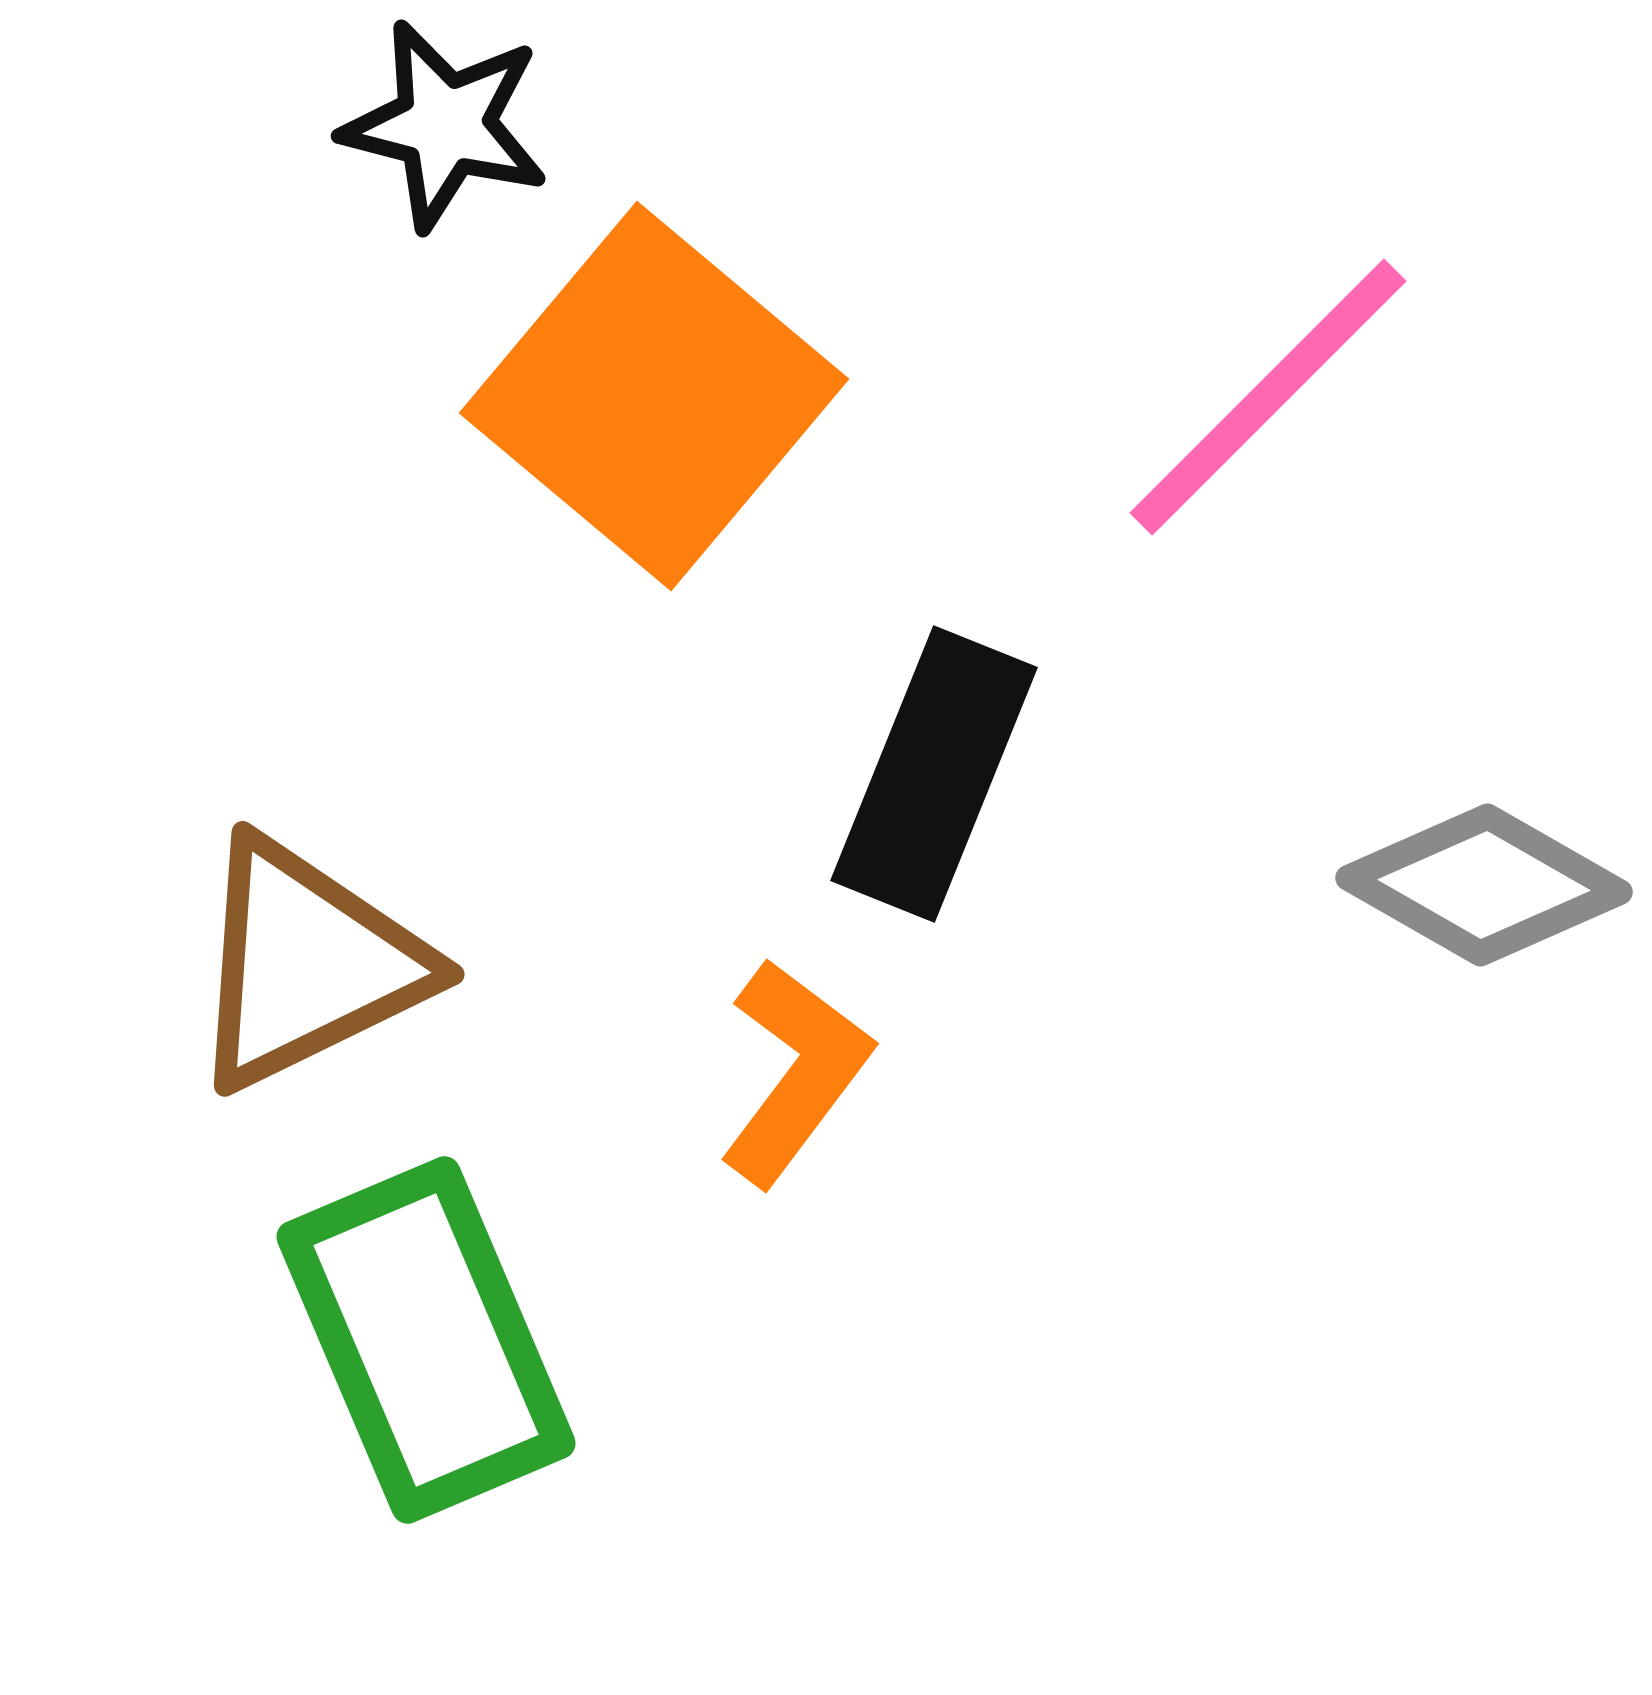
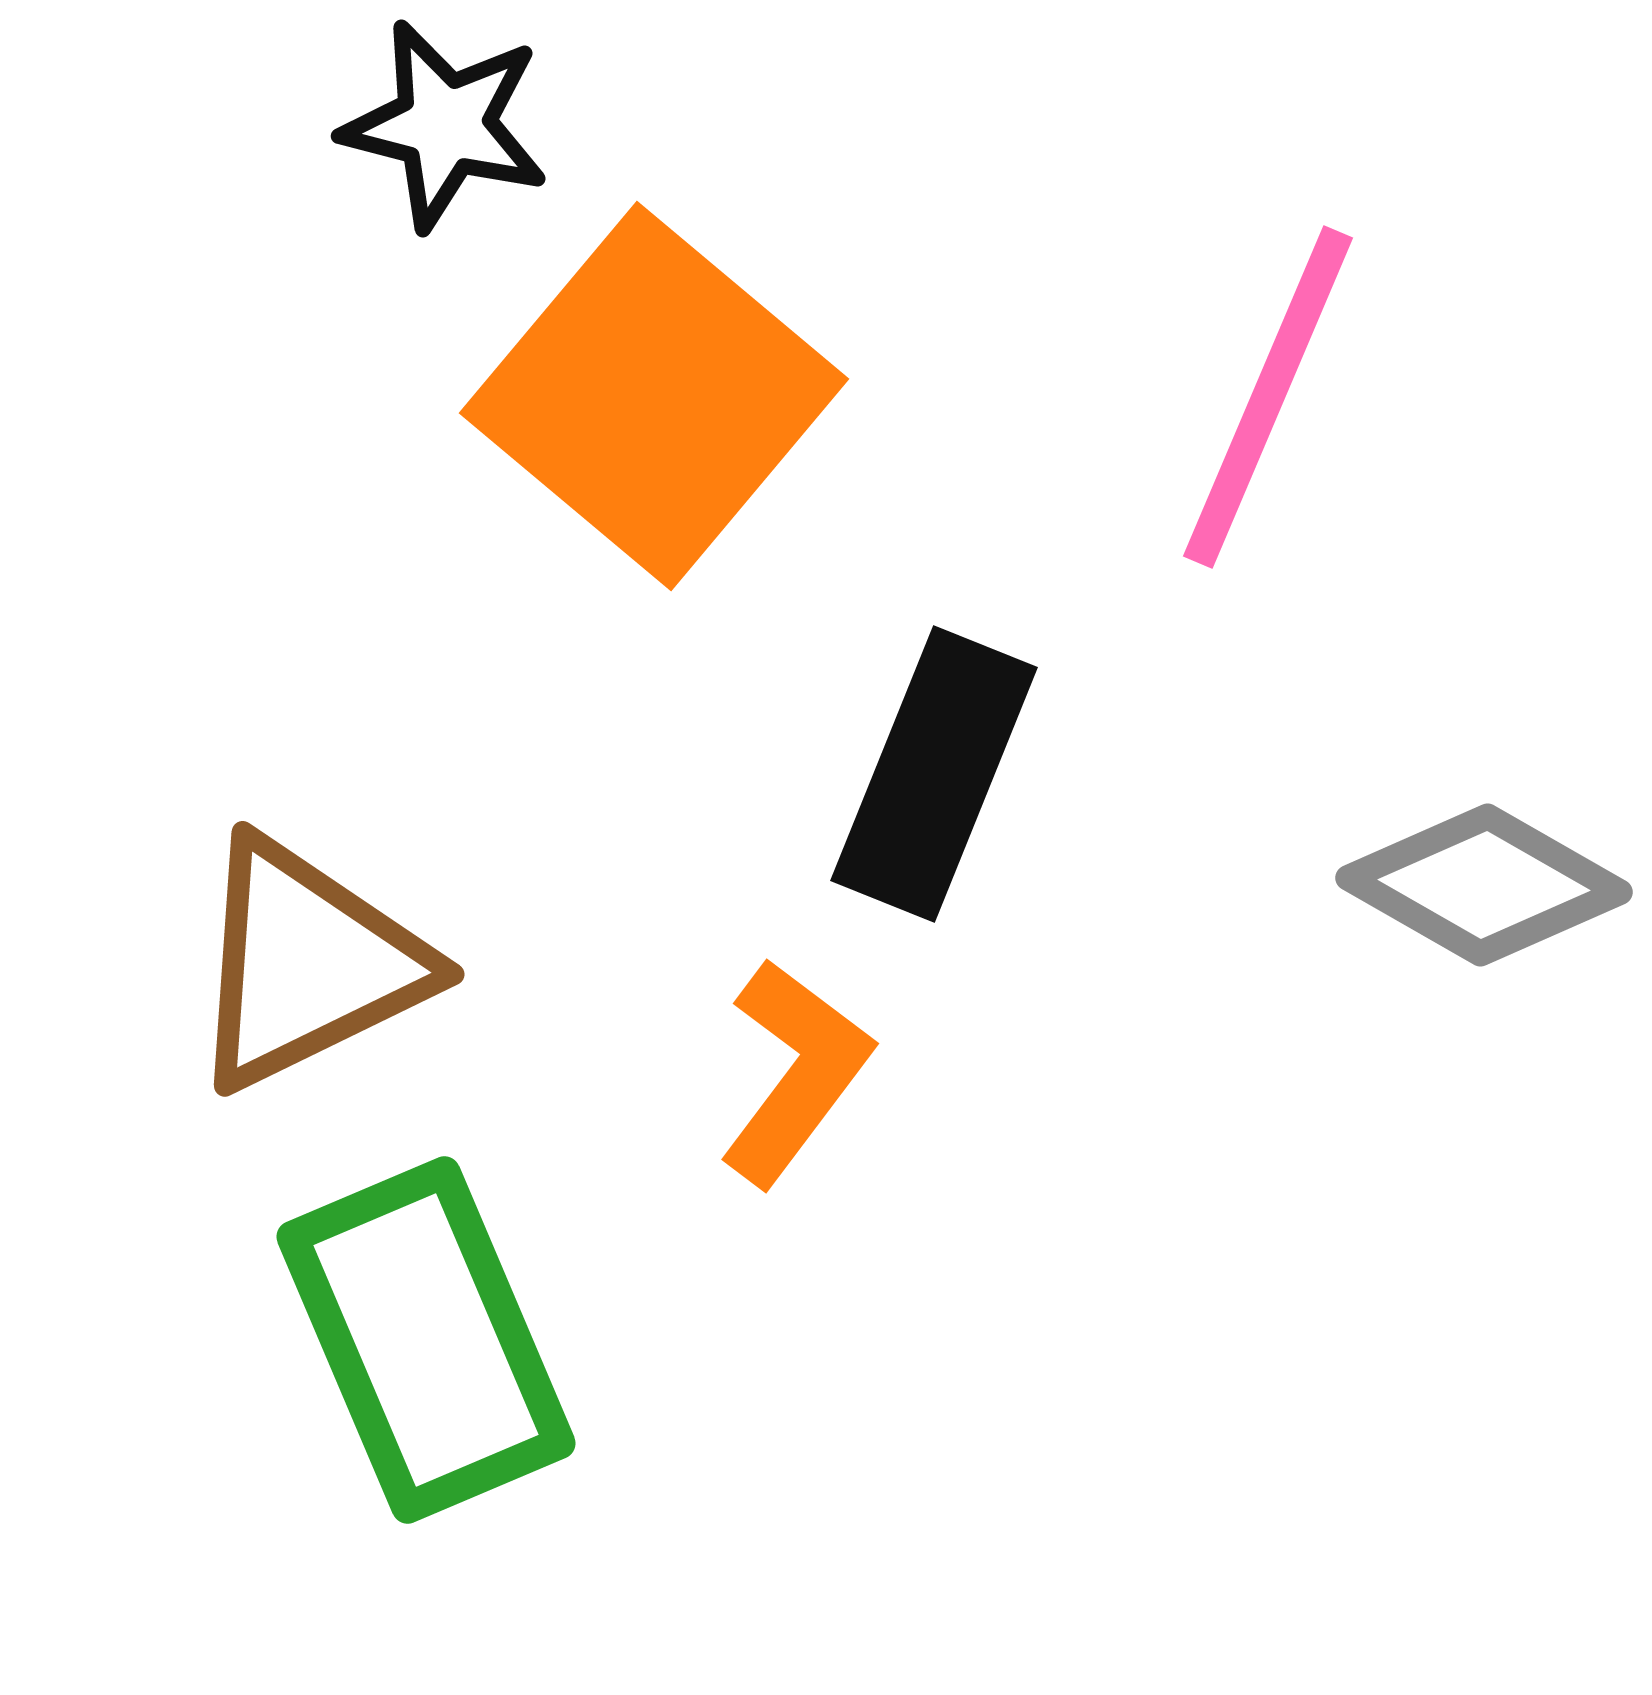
pink line: rotated 22 degrees counterclockwise
